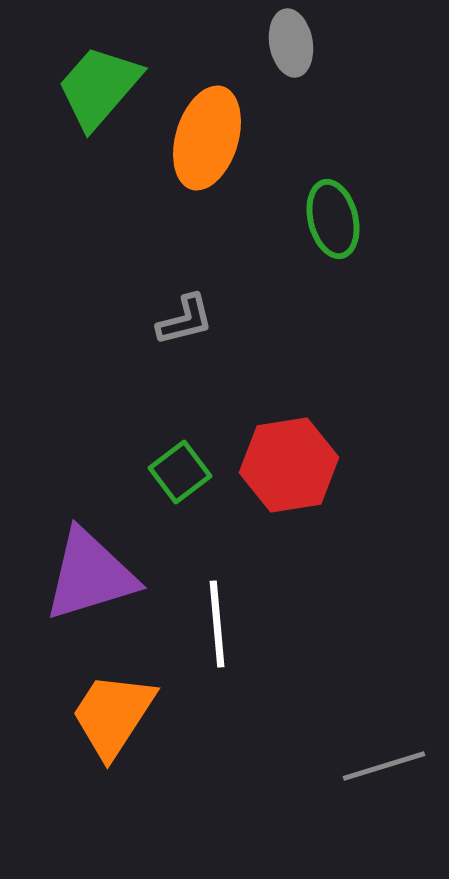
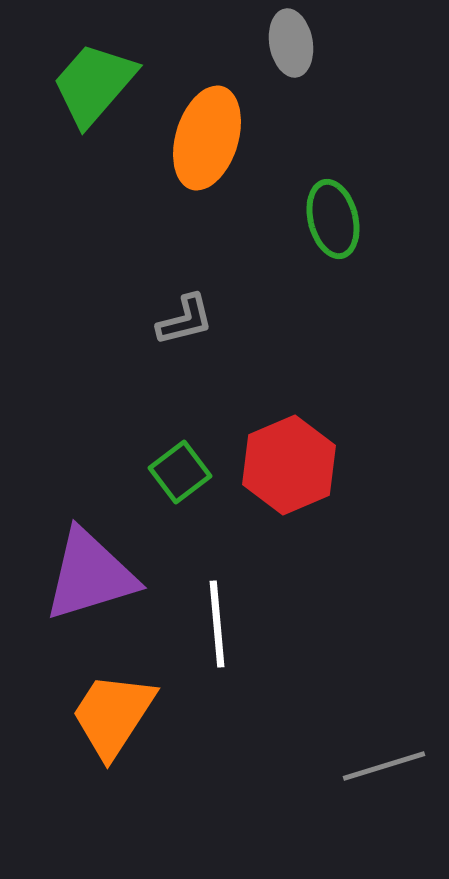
green trapezoid: moved 5 px left, 3 px up
red hexagon: rotated 14 degrees counterclockwise
